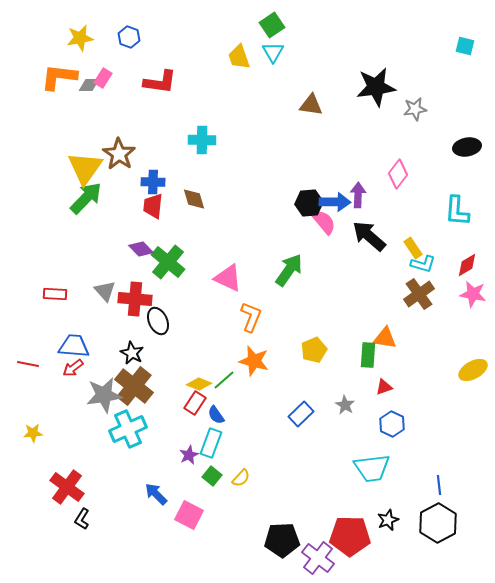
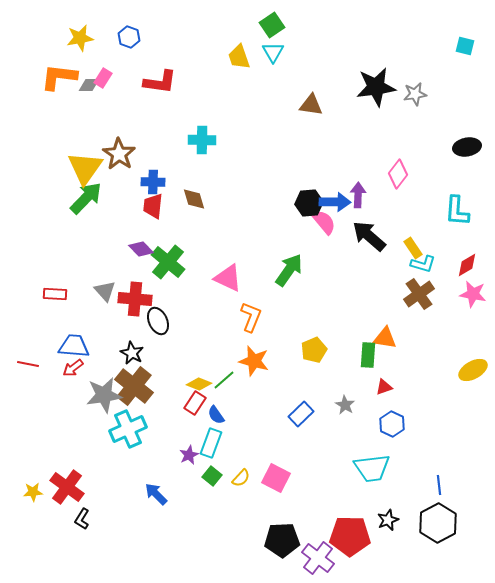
gray star at (415, 109): moved 15 px up
yellow star at (33, 433): moved 59 px down
pink square at (189, 515): moved 87 px right, 37 px up
